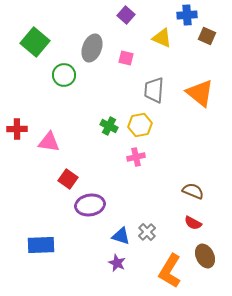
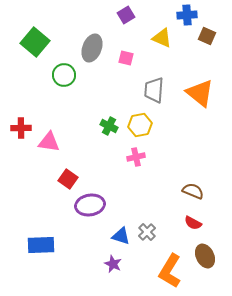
purple square: rotated 18 degrees clockwise
red cross: moved 4 px right, 1 px up
purple star: moved 4 px left, 1 px down
